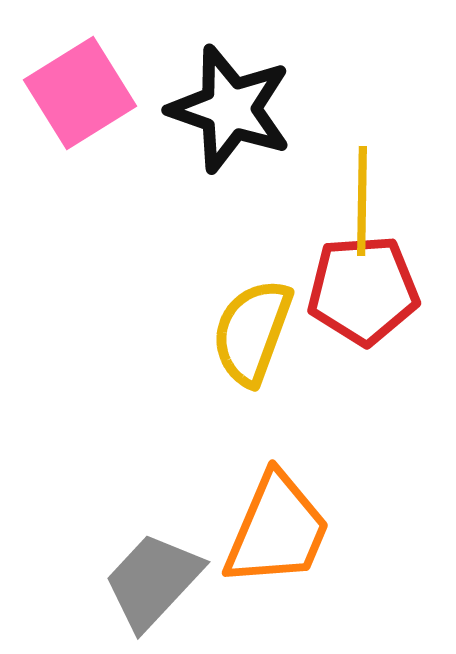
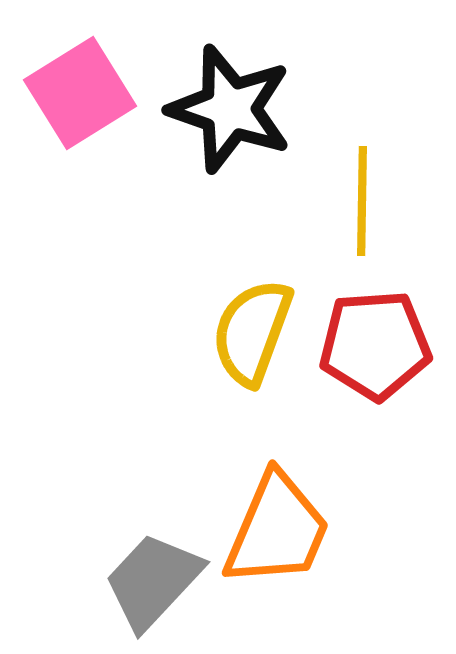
red pentagon: moved 12 px right, 55 px down
